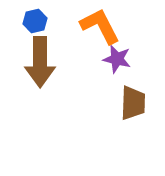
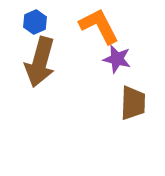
blue hexagon: moved 1 px down; rotated 10 degrees counterclockwise
orange L-shape: moved 1 px left
brown arrow: rotated 15 degrees clockwise
